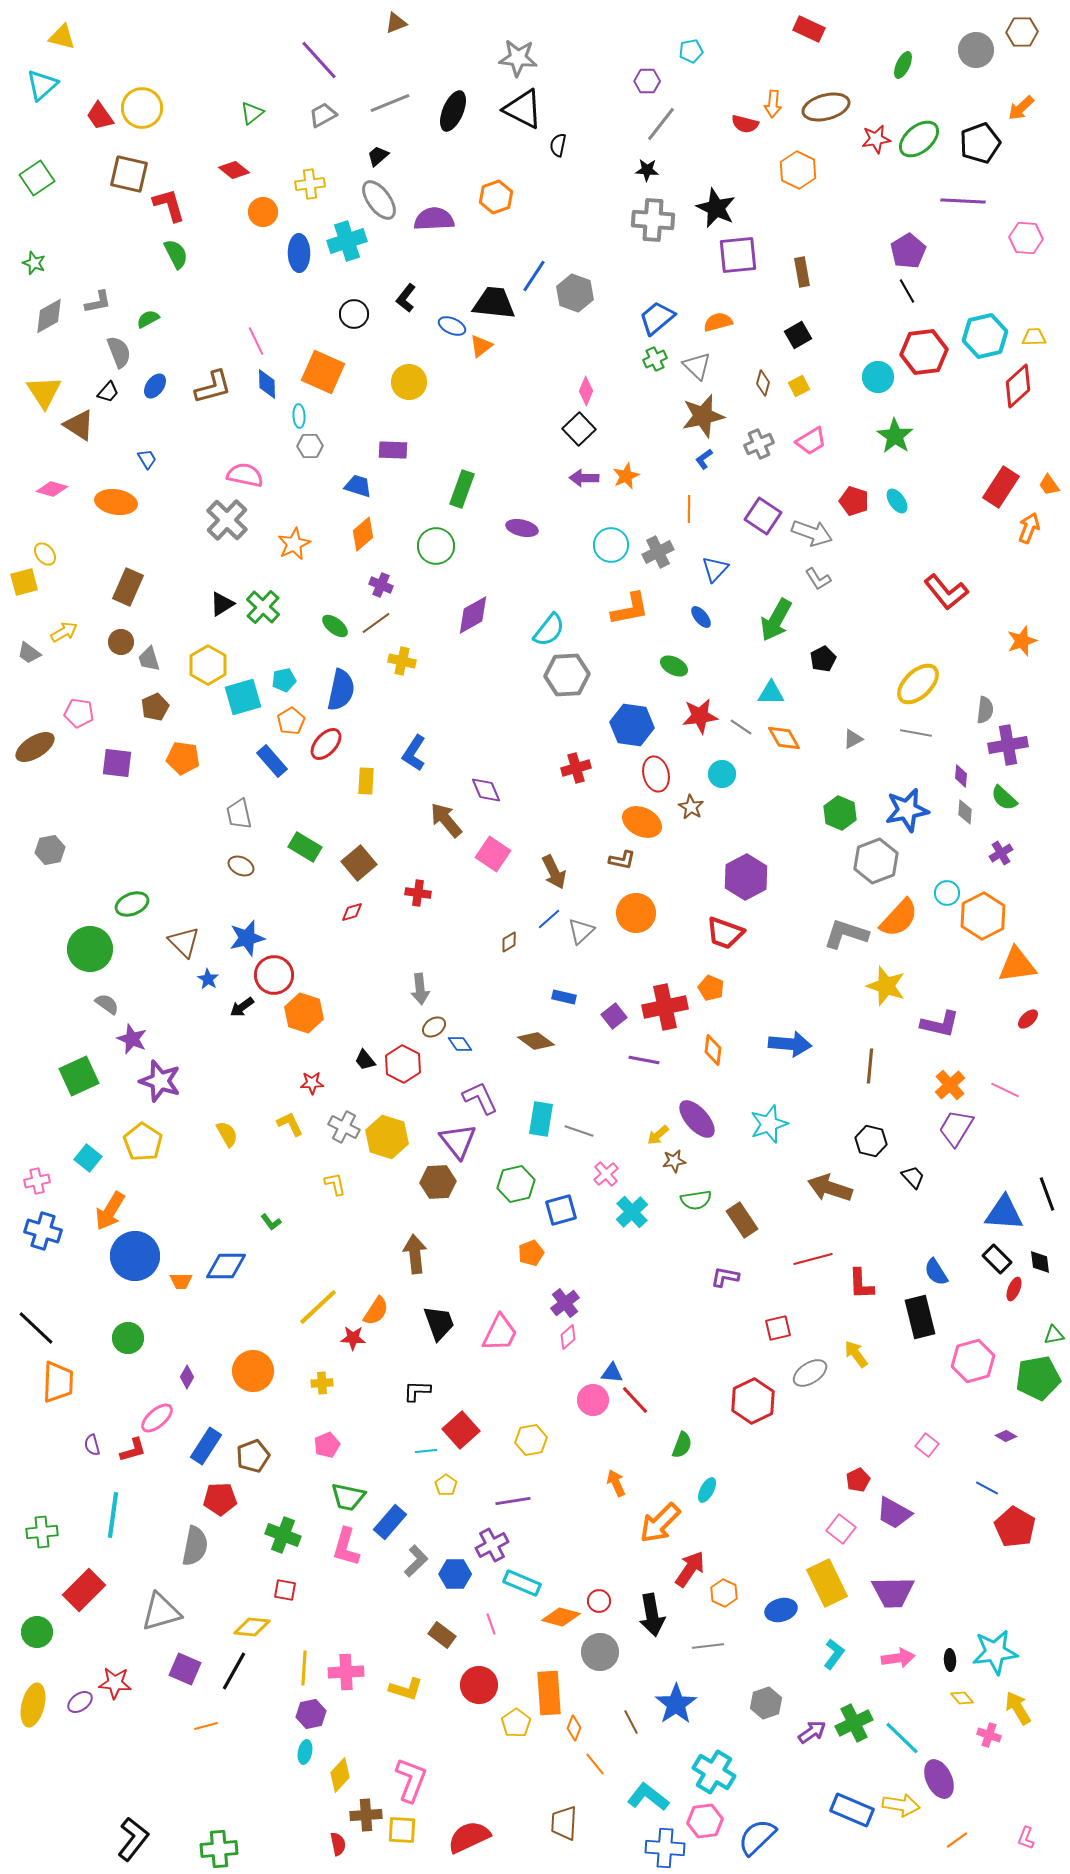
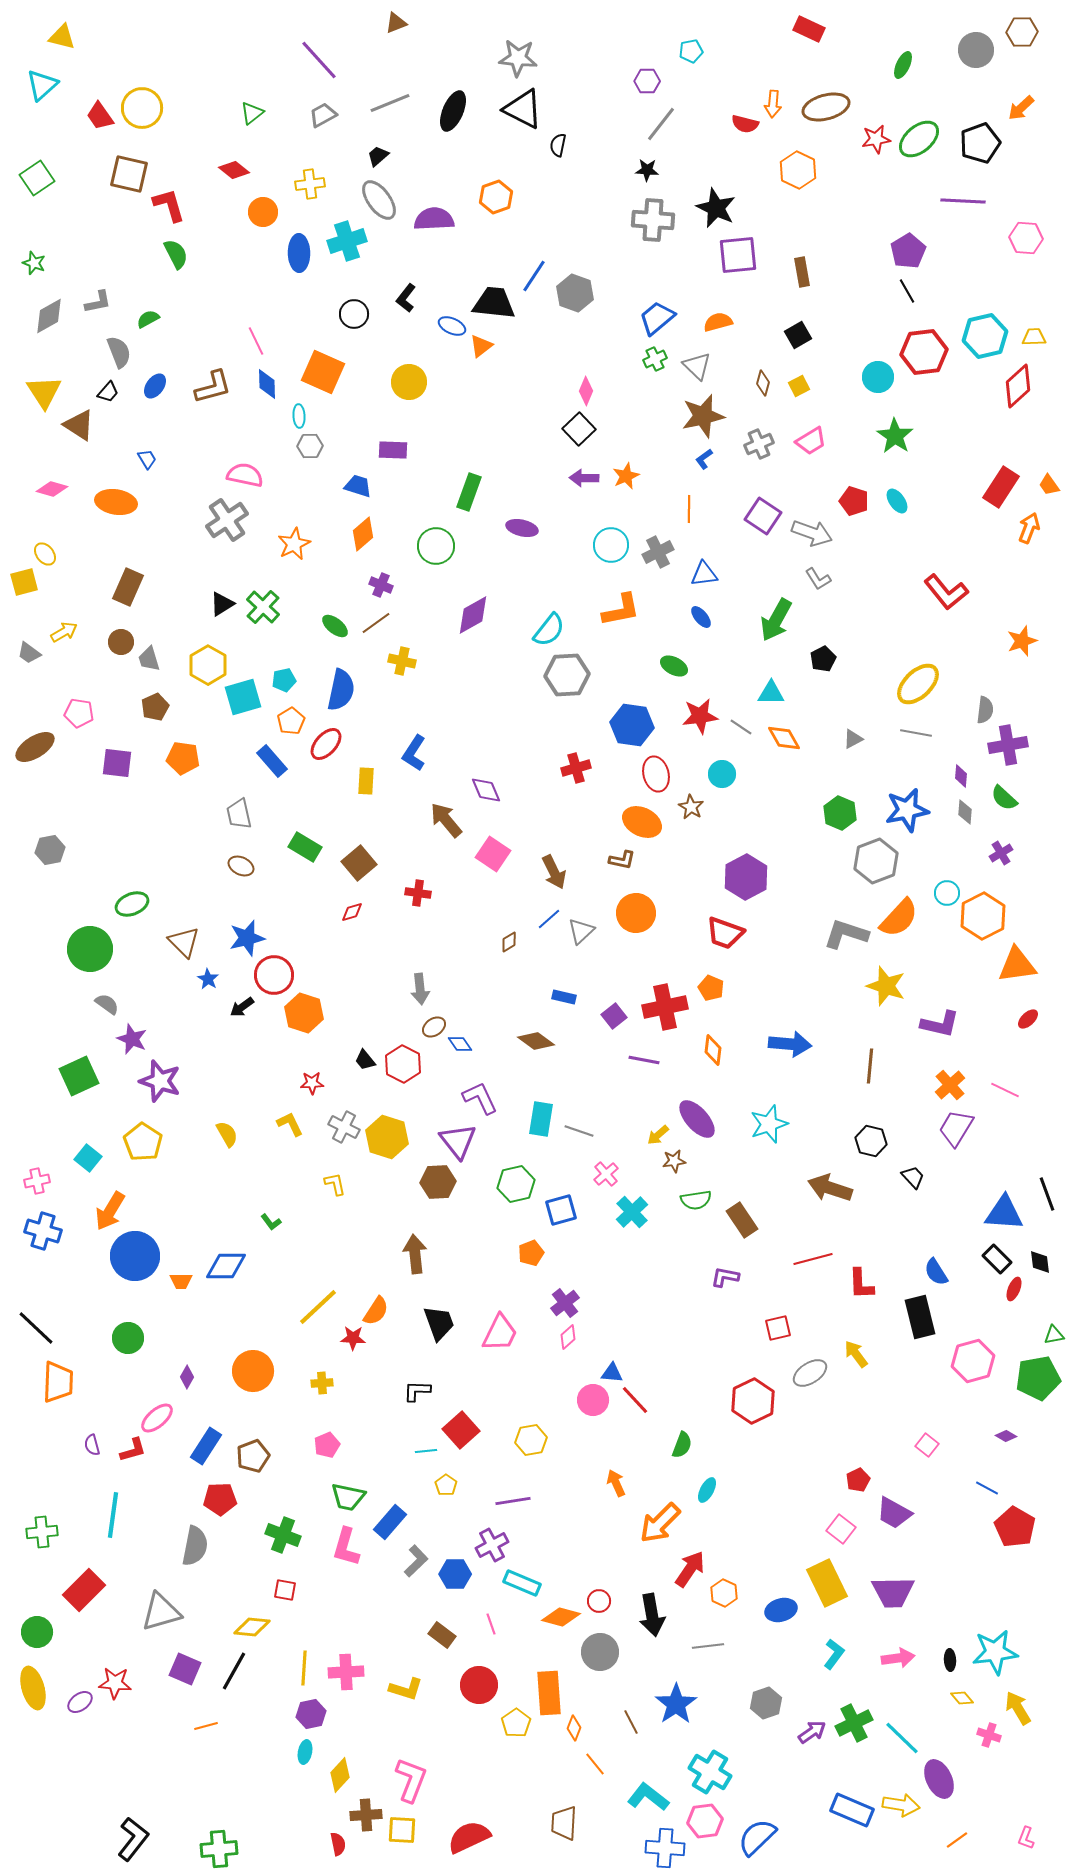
green rectangle at (462, 489): moved 7 px right, 3 px down
gray cross at (227, 520): rotated 12 degrees clockwise
blue triangle at (715, 569): moved 11 px left, 5 px down; rotated 40 degrees clockwise
orange L-shape at (630, 609): moved 9 px left, 1 px down
yellow ellipse at (33, 1705): moved 17 px up; rotated 30 degrees counterclockwise
cyan cross at (714, 1772): moved 4 px left
